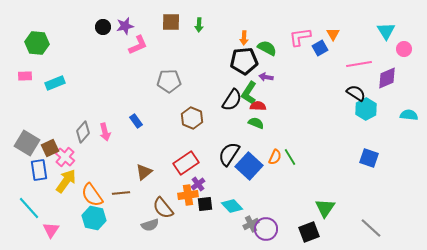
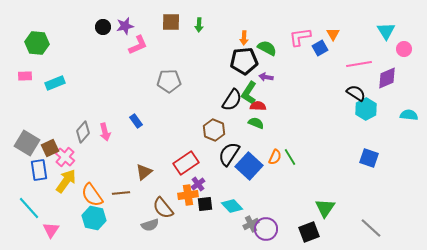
brown hexagon at (192, 118): moved 22 px right, 12 px down
